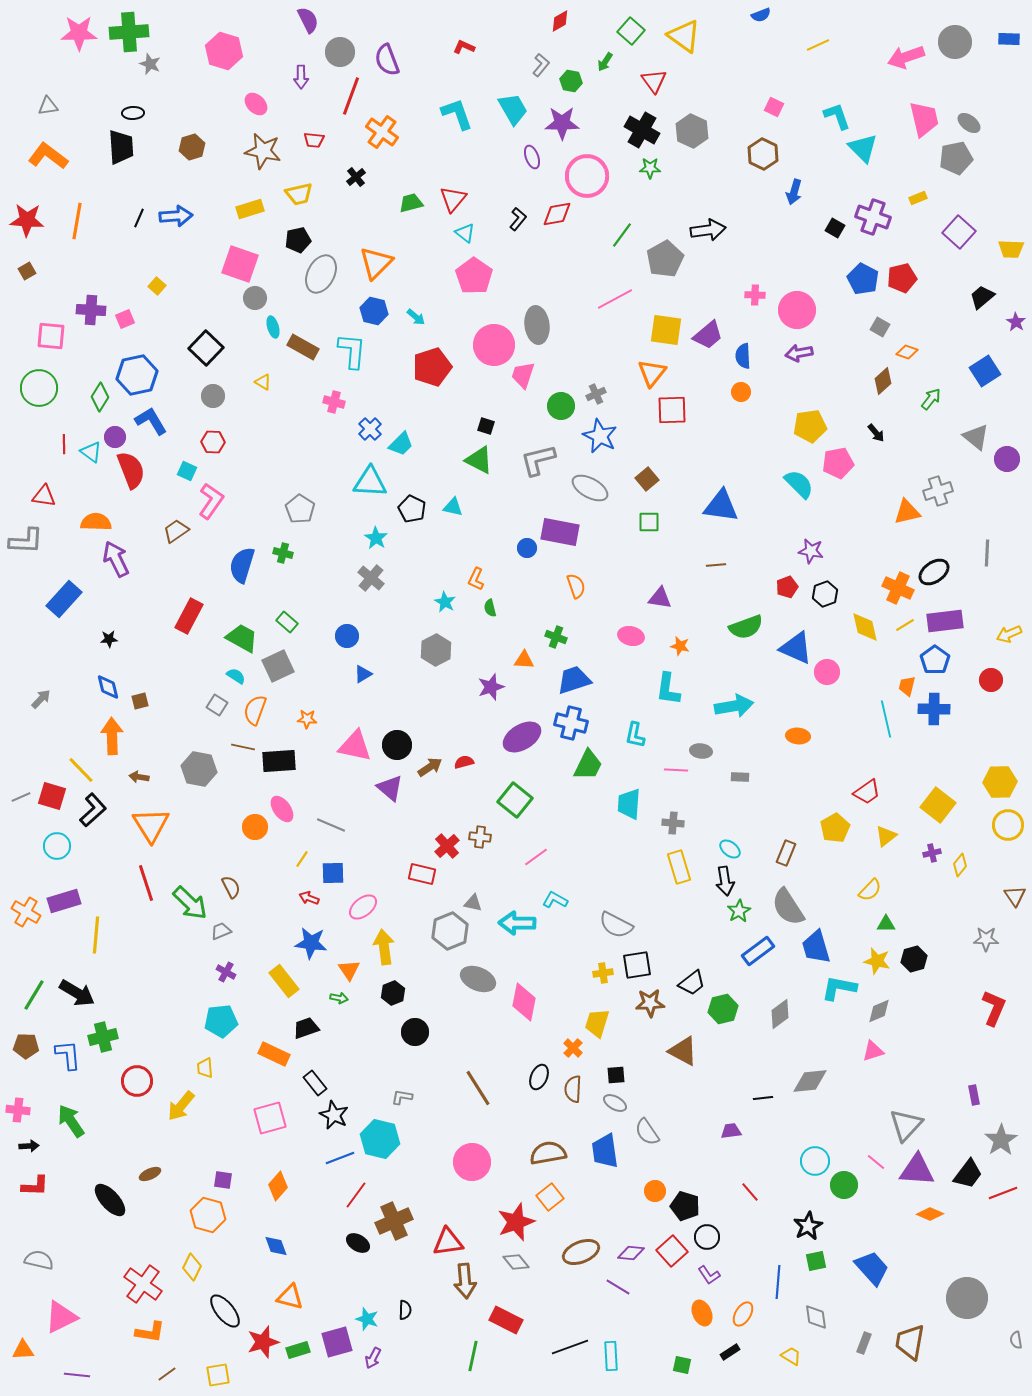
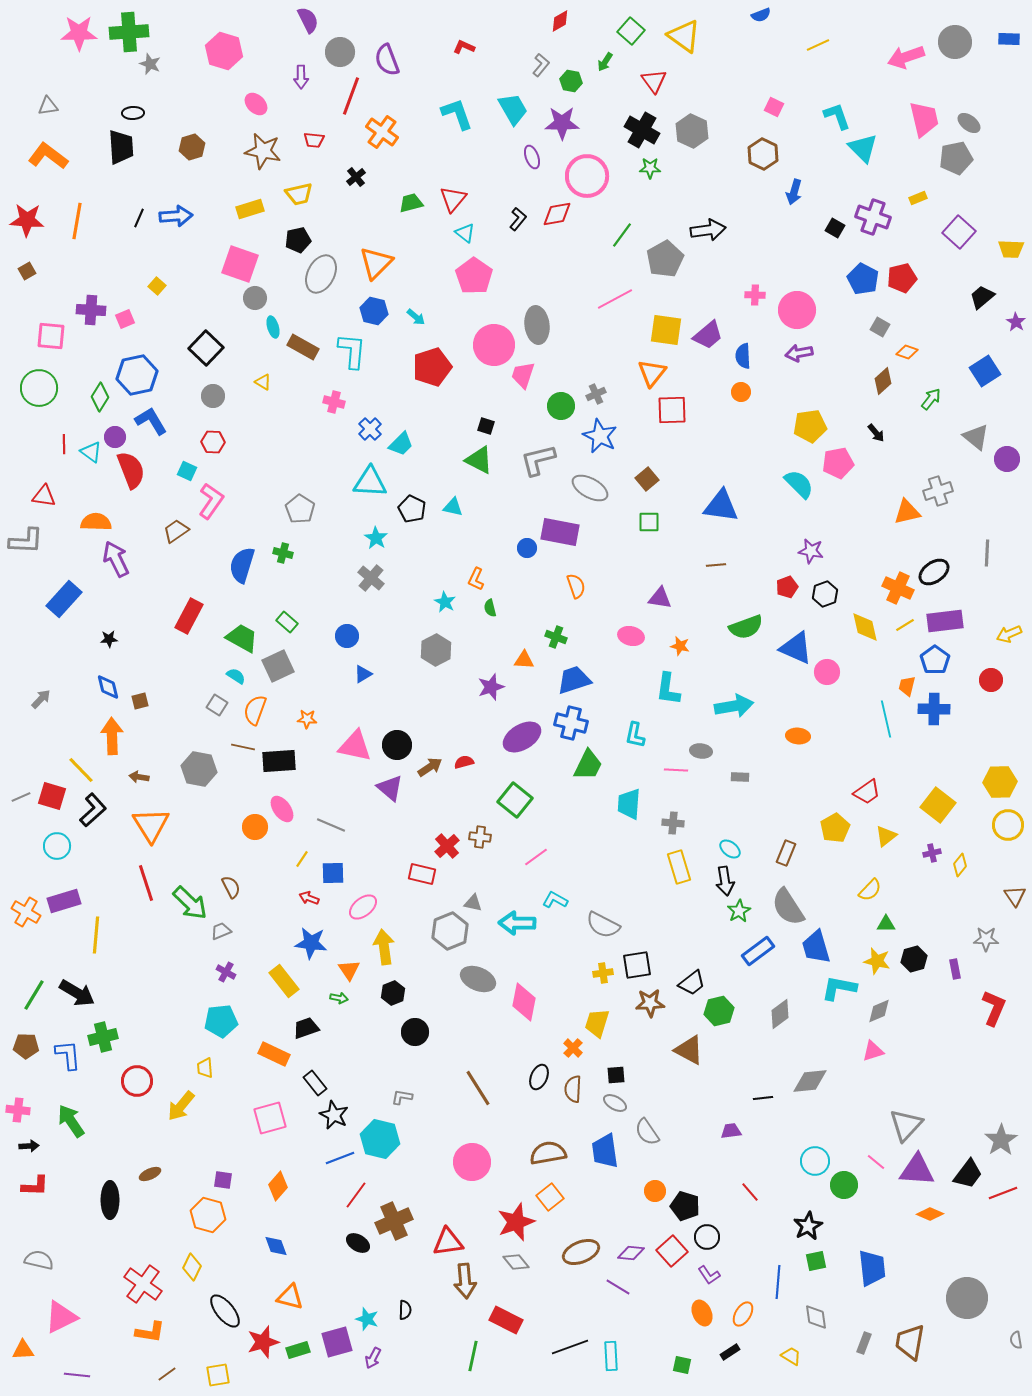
gray semicircle at (616, 925): moved 13 px left
green hexagon at (723, 1009): moved 4 px left, 2 px down
brown triangle at (683, 1051): moved 6 px right, 1 px up
purple rectangle at (974, 1095): moved 19 px left, 126 px up
black ellipse at (110, 1200): rotated 42 degrees clockwise
blue trapezoid at (872, 1268): rotated 36 degrees clockwise
